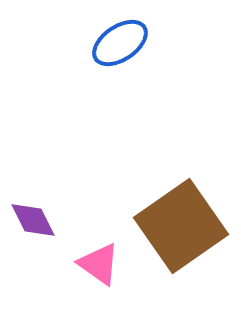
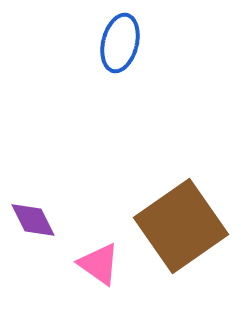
blue ellipse: rotated 42 degrees counterclockwise
